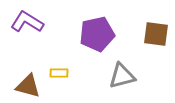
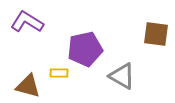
purple pentagon: moved 12 px left, 15 px down
gray triangle: rotated 44 degrees clockwise
